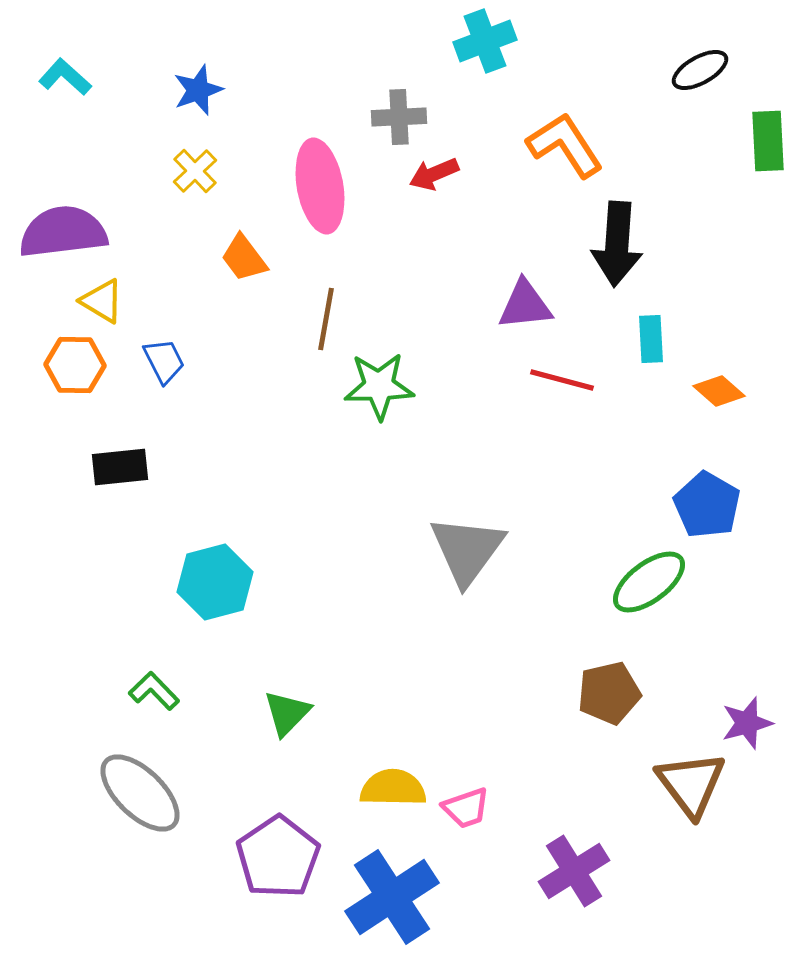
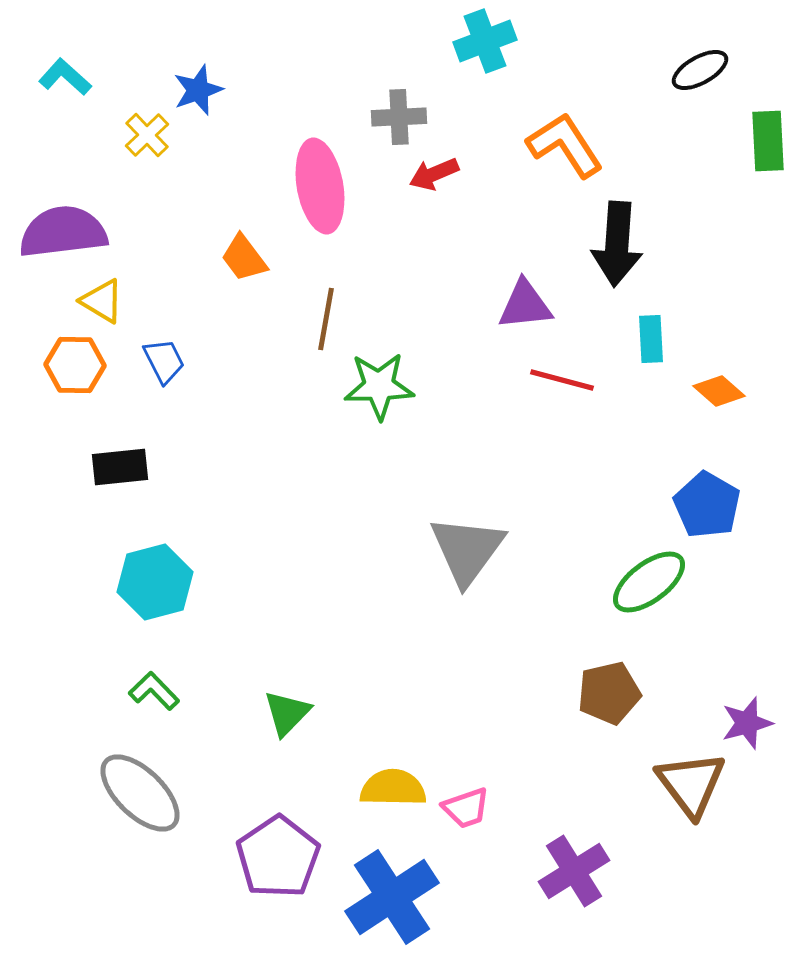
yellow cross: moved 48 px left, 36 px up
cyan hexagon: moved 60 px left
